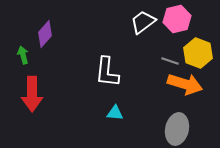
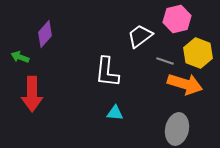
white trapezoid: moved 3 px left, 14 px down
green arrow: moved 3 px left, 2 px down; rotated 54 degrees counterclockwise
gray line: moved 5 px left
